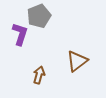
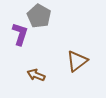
gray pentagon: rotated 20 degrees counterclockwise
brown arrow: moved 3 px left; rotated 84 degrees counterclockwise
